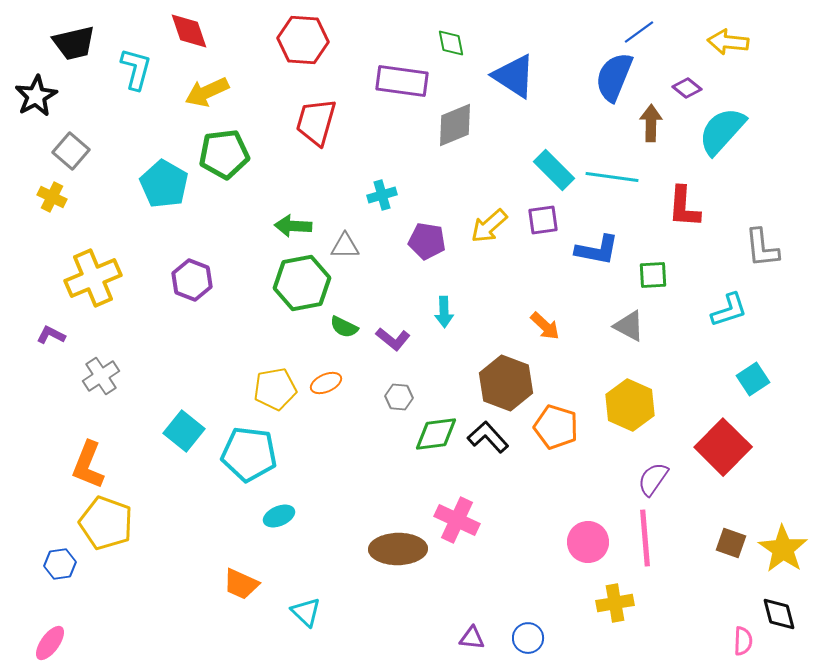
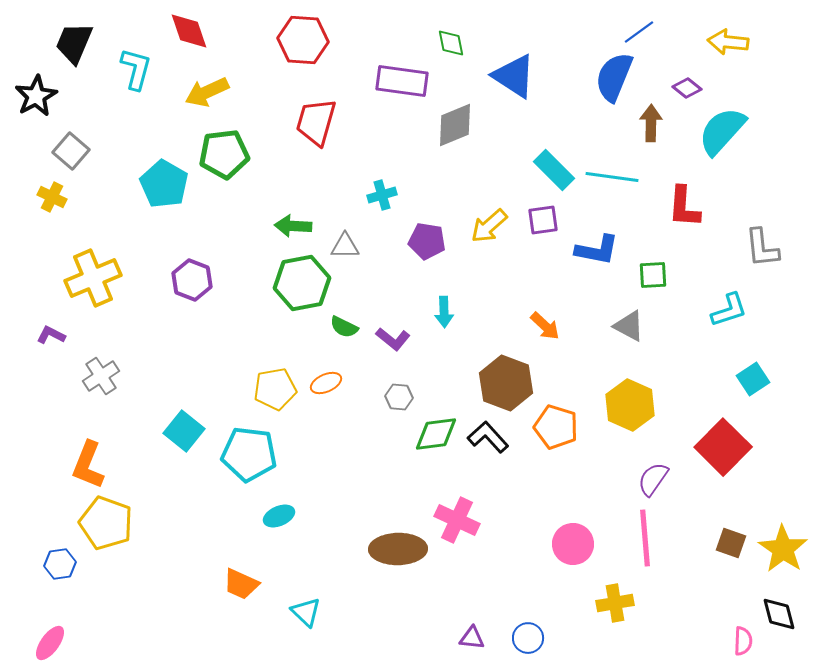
black trapezoid at (74, 43): rotated 126 degrees clockwise
pink circle at (588, 542): moved 15 px left, 2 px down
